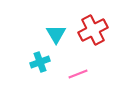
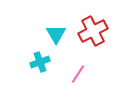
red cross: moved 1 px down
pink line: rotated 36 degrees counterclockwise
